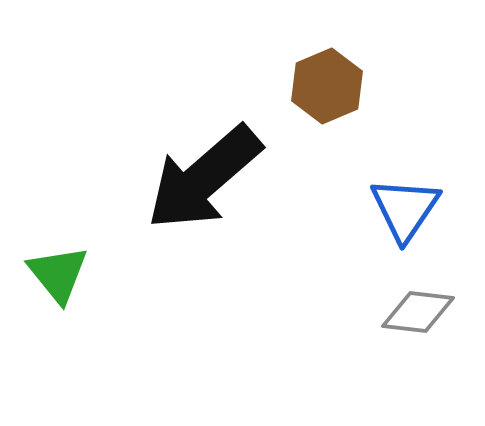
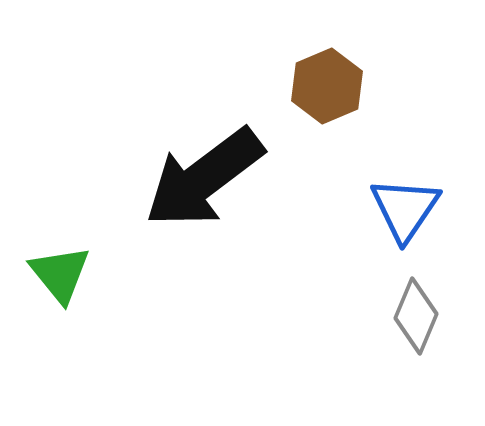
black arrow: rotated 4 degrees clockwise
green triangle: moved 2 px right
gray diamond: moved 2 px left, 4 px down; rotated 74 degrees counterclockwise
